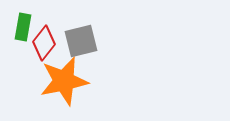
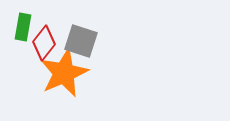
gray square: rotated 32 degrees clockwise
orange star: moved 8 px up; rotated 12 degrees counterclockwise
